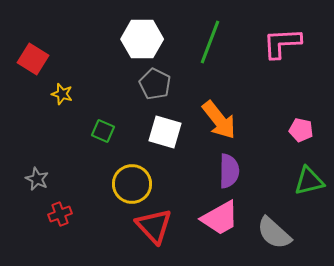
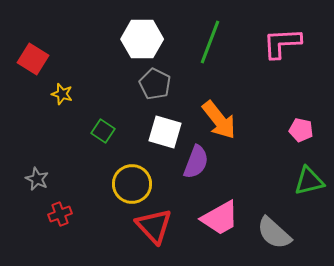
green square: rotated 10 degrees clockwise
purple semicircle: moved 33 px left, 9 px up; rotated 20 degrees clockwise
